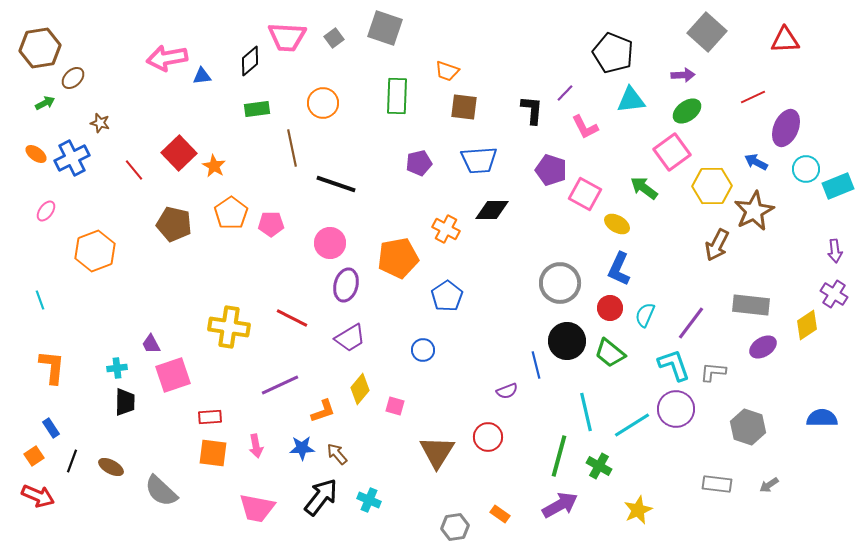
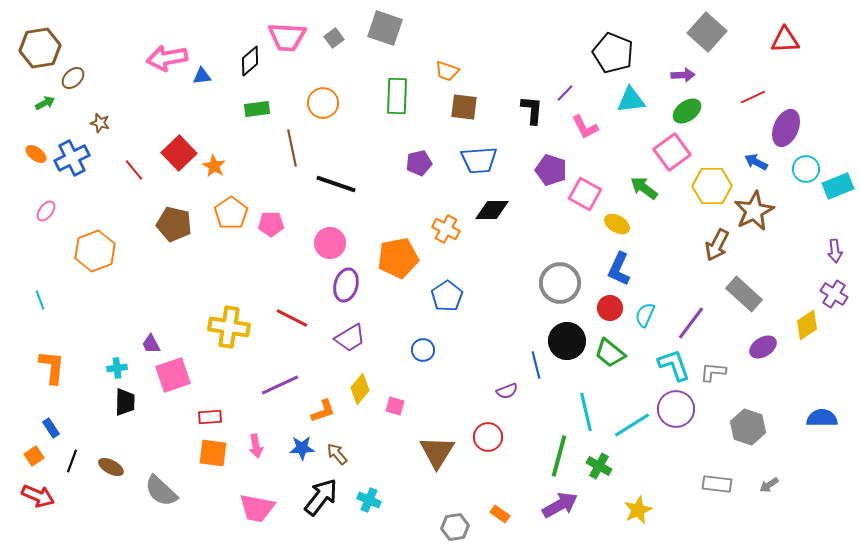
gray rectangle at (751, 305): moved 7 px left, 11 px up; rotated 36 degrees clockwise
